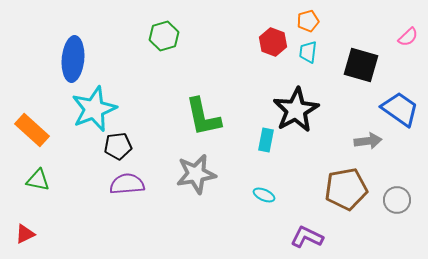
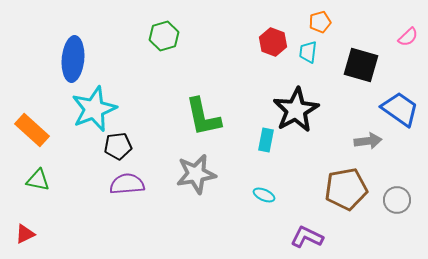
orange pentagon: moved 12 px right, 1 px down
